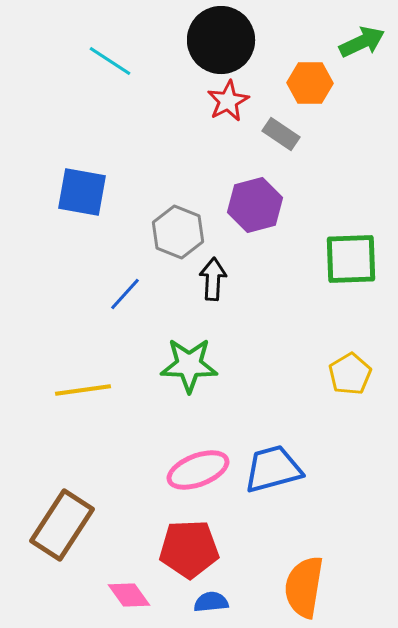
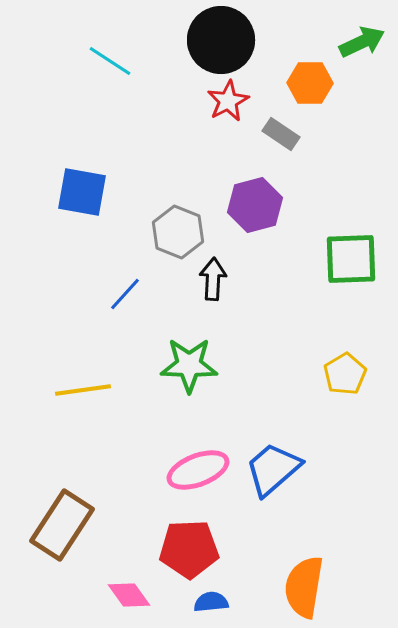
yellow pentagon: moved 5 px left
blue trapezoid: rotated 26 degrees counterclockwise
